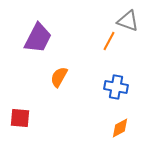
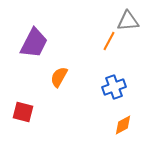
gray triangle: rotated 25 degrees counterclockwise
purple trapezoid: moved 4 px left, 5 px down
blue cross: moved 2 px left; rotated 30 degrees counterclockwise
red square: moved 3 px right, 6 px up; rotated 10 degrees clockwise
orange diamond: moved 3 px right, 3 px up
